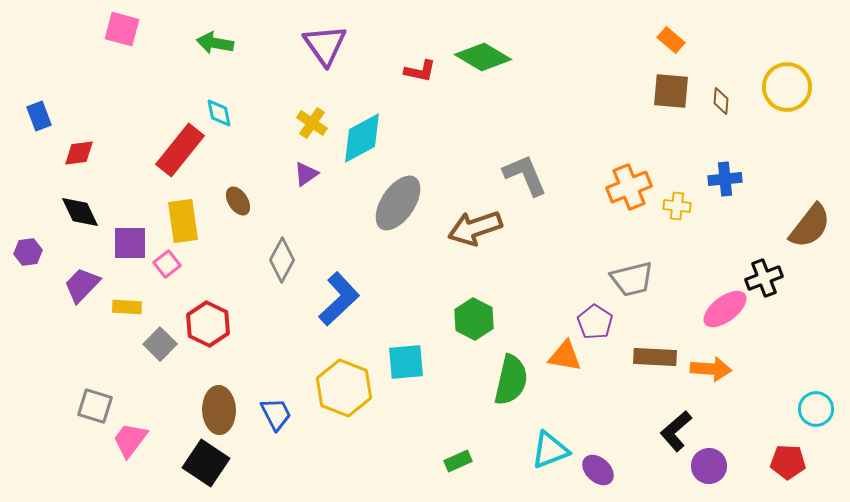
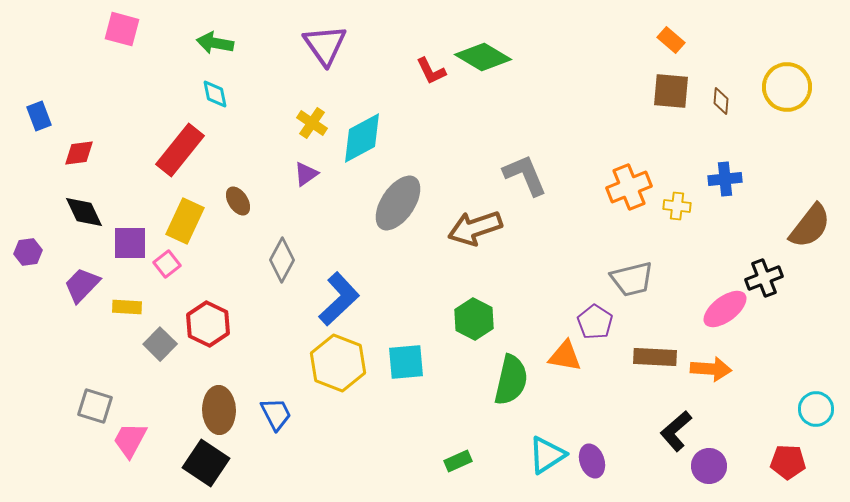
red L-shape at (420, 71): moved 11 px right; rotated 52 degrees clockwise
cyan diamond at (219, 113): moved 4 px left, 19 px up
black diamond at (80, 212): moved 4 px right
yellow rectangle at (183, 221): moved 2 px right; rotated 33 degrees clockwise
yellow hexagon at (344, 388): moved 6 px left, 25 px up
pink trapezoid at (130, 440): rotated 9 degrees counterclockwise
cyan triangle at (550, 450): moved 3 px left, 5 px down; rotated 12 degrees counterclockwise
purple ellipse at (598, 470): moved 6 px left, 9 px up; rotated 28 degrees clockwise
